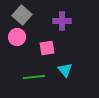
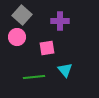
purple cross: moved 2 px left
